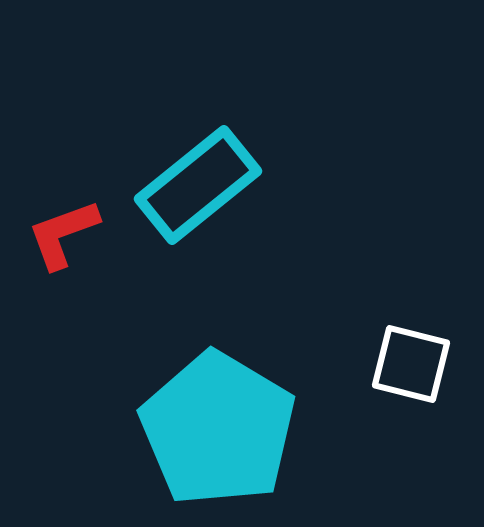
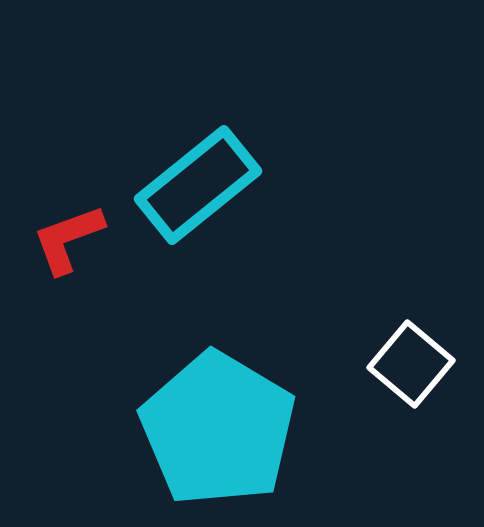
red L-shape: moved 5 px right, 5 px down
white square: rotated 26 degrees clockwise
